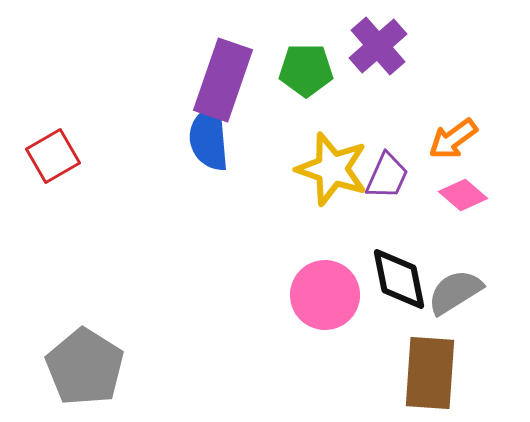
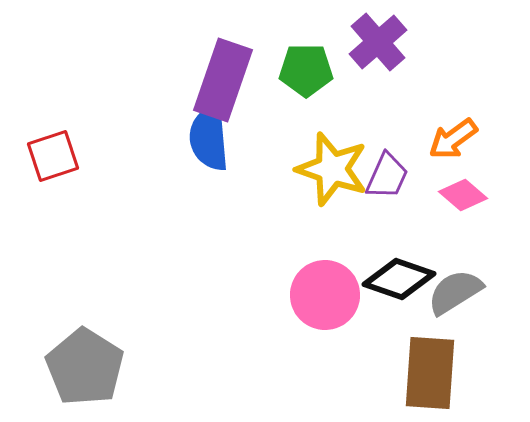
purple cross: moved 4 px up
red square: rotated 12 degrees clockwise
black diamond: rotated 60 degrees counterclockwise
